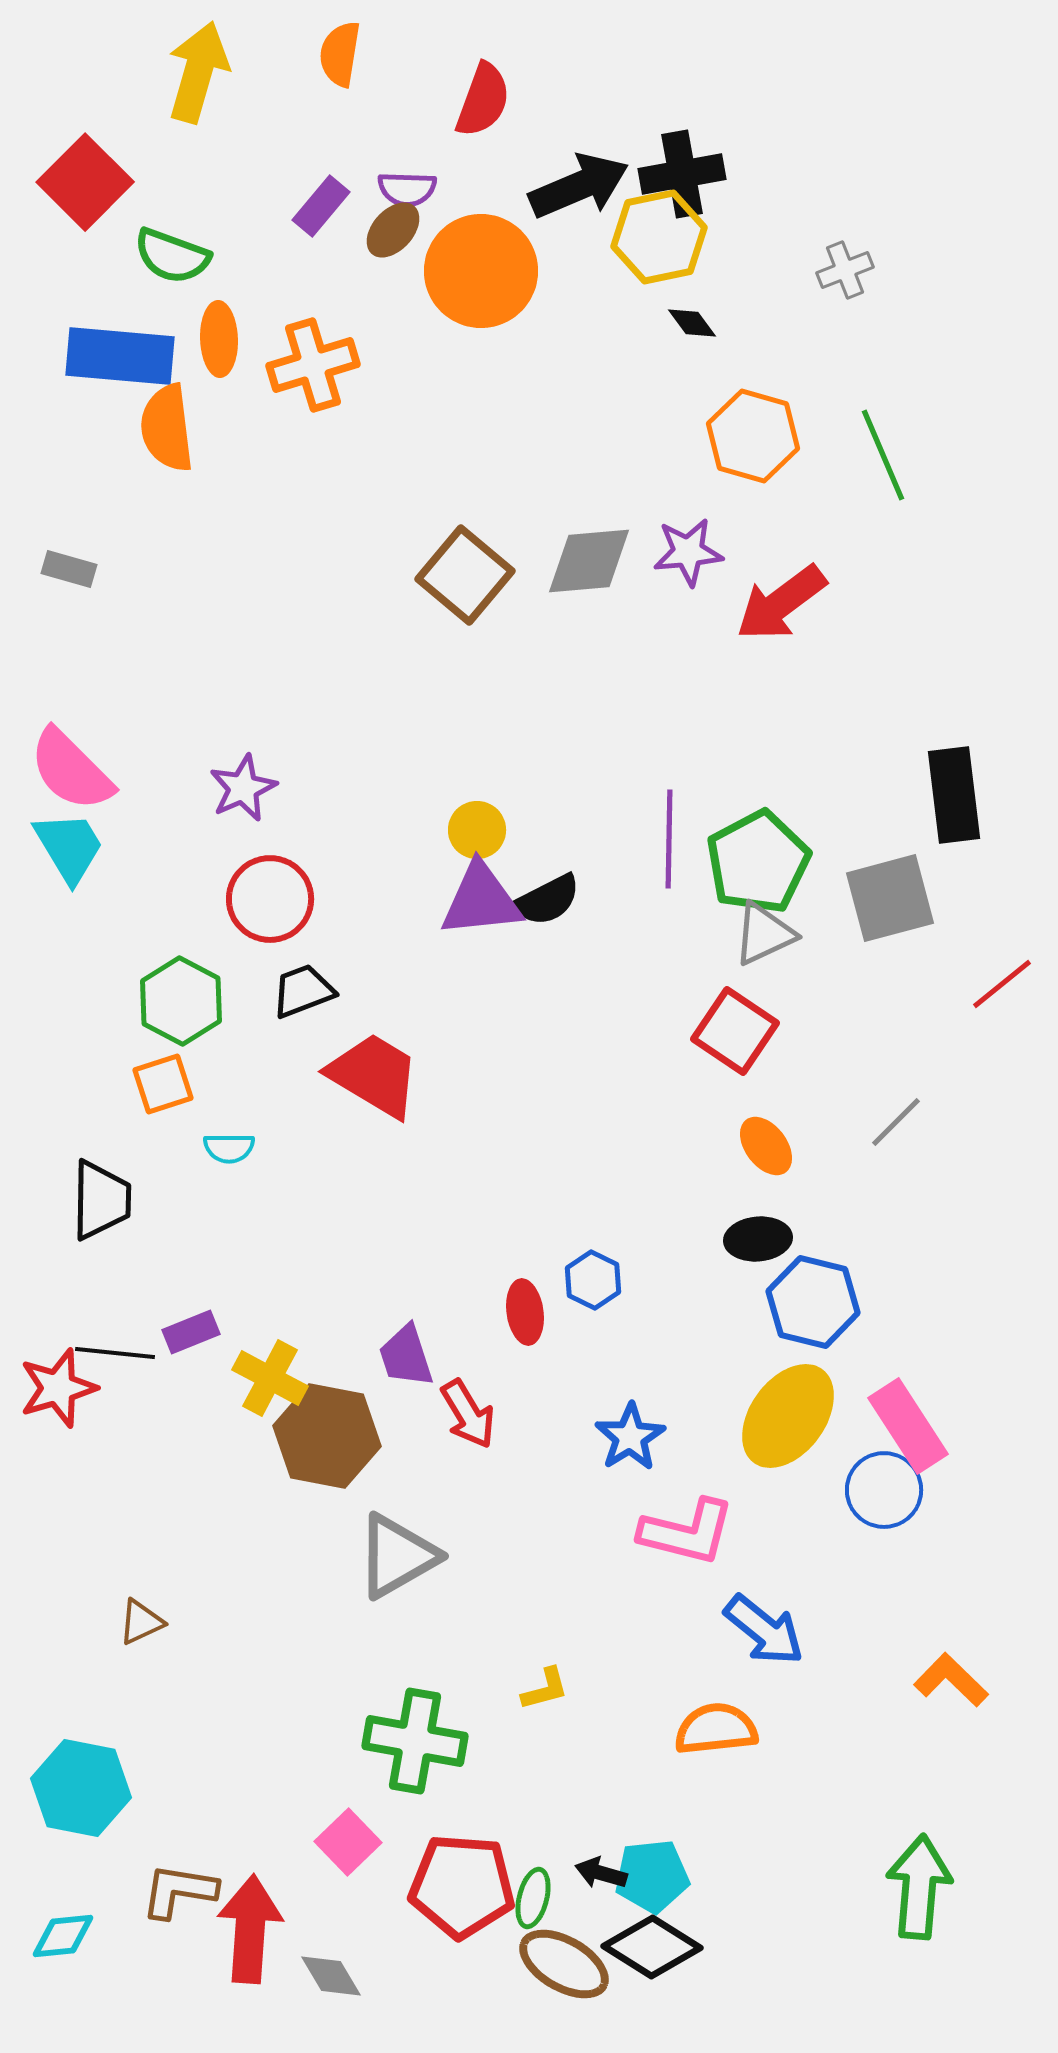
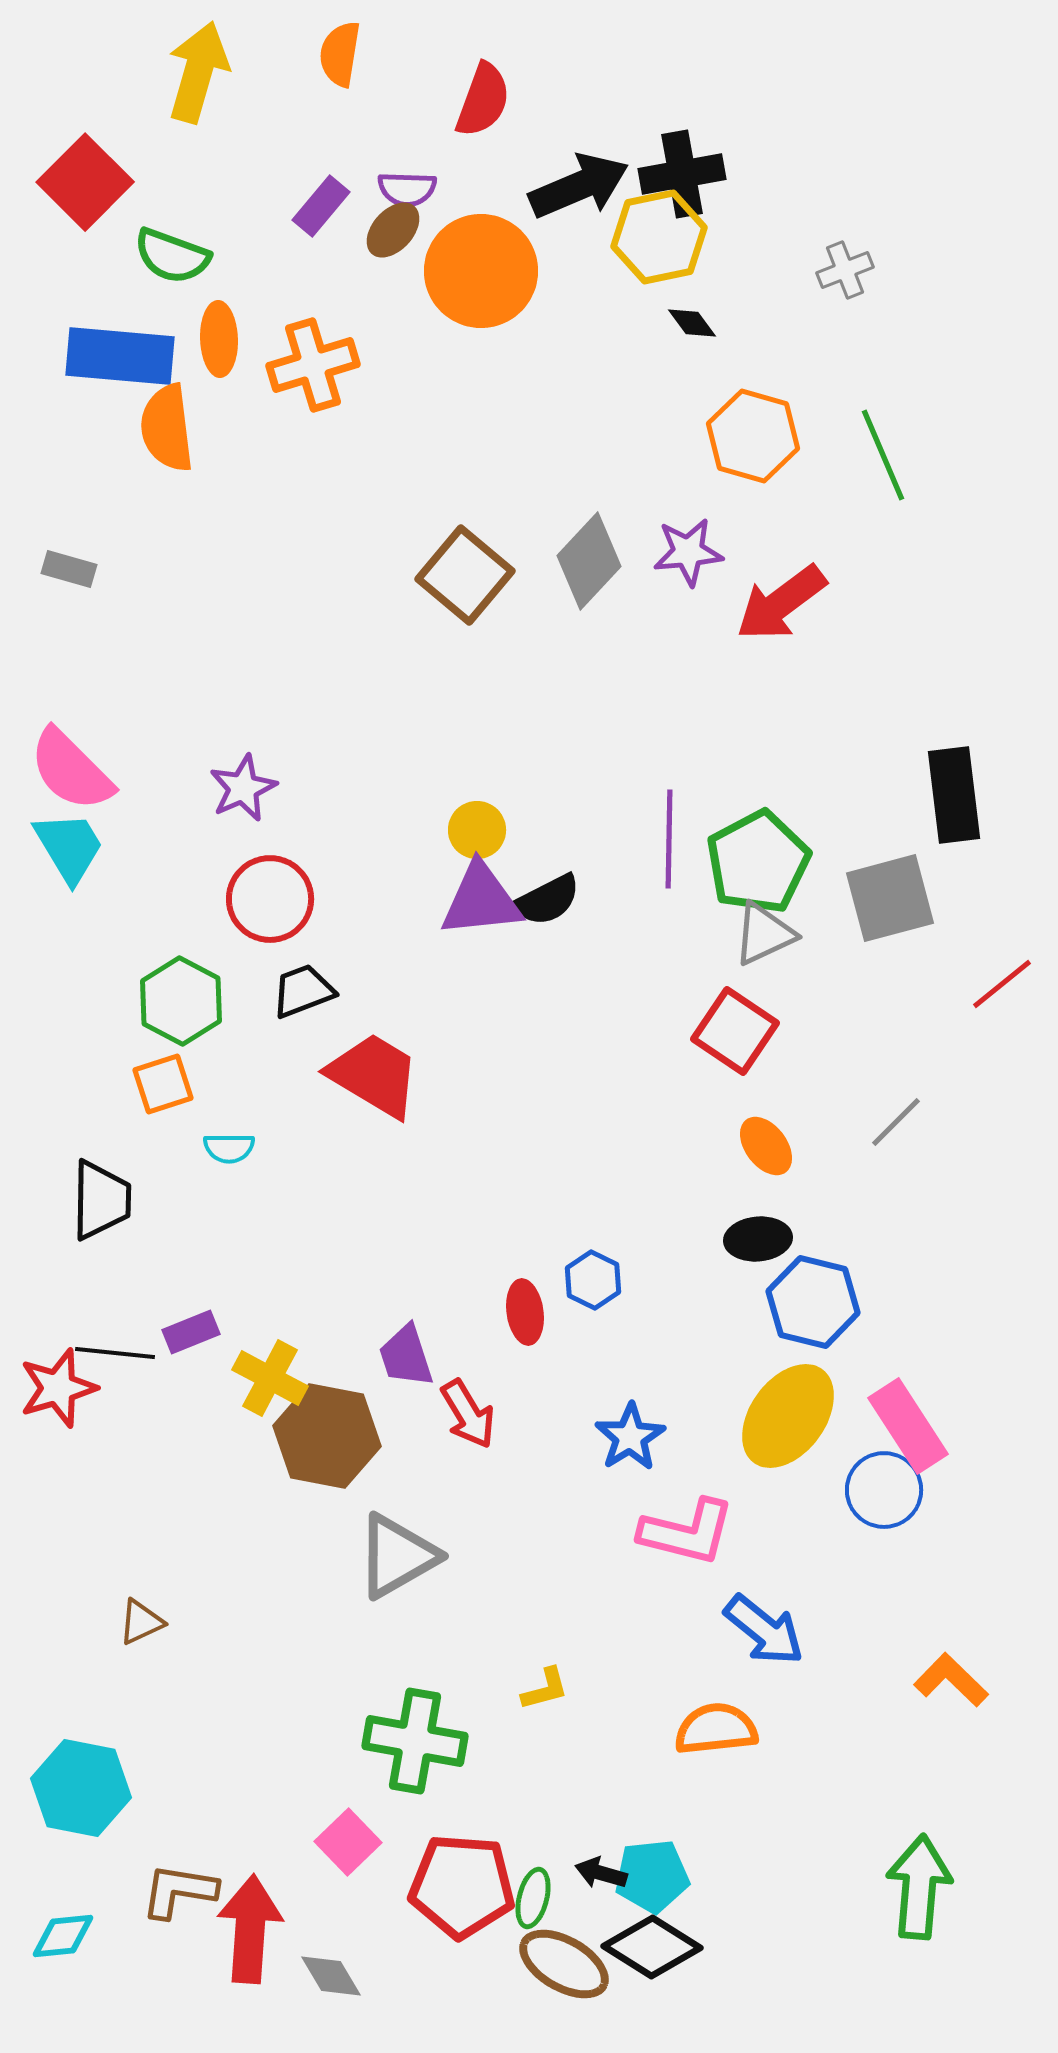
gray diamond at (589, 561): rotated 42 degrees counterclockwise
